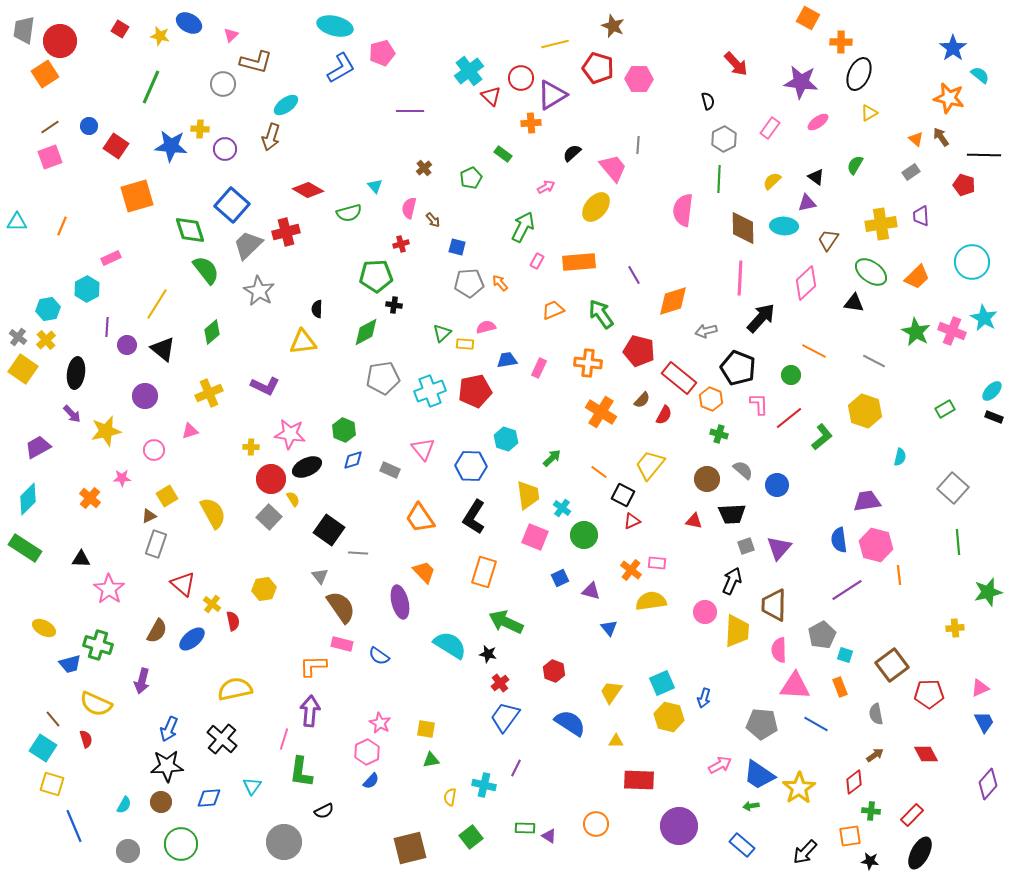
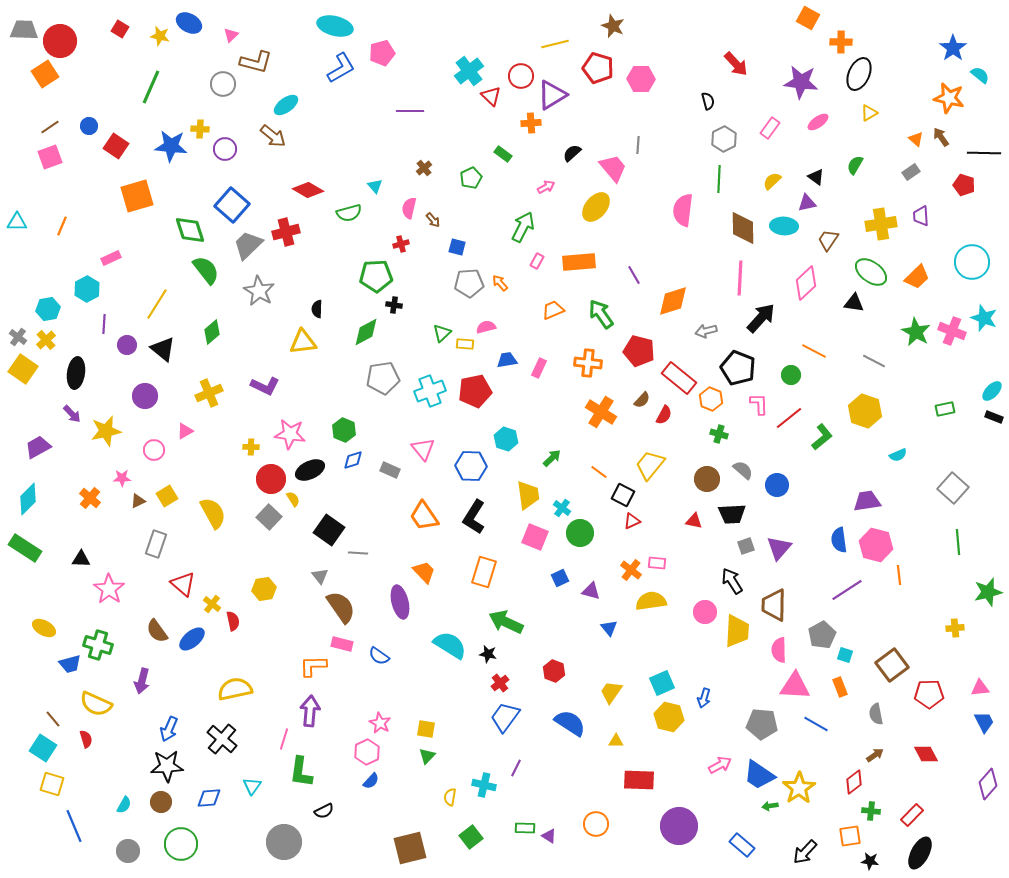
gray trapezoid at (24, 30): rotated 84 degrees clockwise
red circle at (521, 78): moved 2 px up
pink hexagon at (639, 79): moved 2 px right
brown arrow at (271, 137): moved 2 px right, 1 px up; rotated 68 degrees counterclockwise
black line at (984, 155): moved 2 px up
cyan star at (984, 318): rotated 8 degrees counterclockwise
purple line at (107, 327): moved 3 px left, 3 px up
green rectangle at (945, 409): rotated 18 degrees clockwise
pink triangle at (190, 431): moved 5 px left; rotated 12 degrees counterclockwise
cyan semicircle at (900, 457): moved 2 px left, 2 px up; rotated 54 degrees clockwise
black ellipse at (307, 467): moved 3 px right, 3 px down
brown triangle at (149, 516): moved 11 px left, 15 px up
orange trapezoid at (420, 518): moved 4 px right, 2 px up
green circle at (584, 535): moved 4 px left, 2 px up
black arrow at (732, 581): rotated 56 degrees counterclockwise
brown semicircle at (157, 631): rotated 115 degrees clockwise
pink triangle at (980, 688): rotated 18 degrees clockwise
green triangle at (431, 760): moved 4 px left, 4 px up; rotated 36 degrees counterclockwise
green arrow at (751, 806): moved 19 px right
